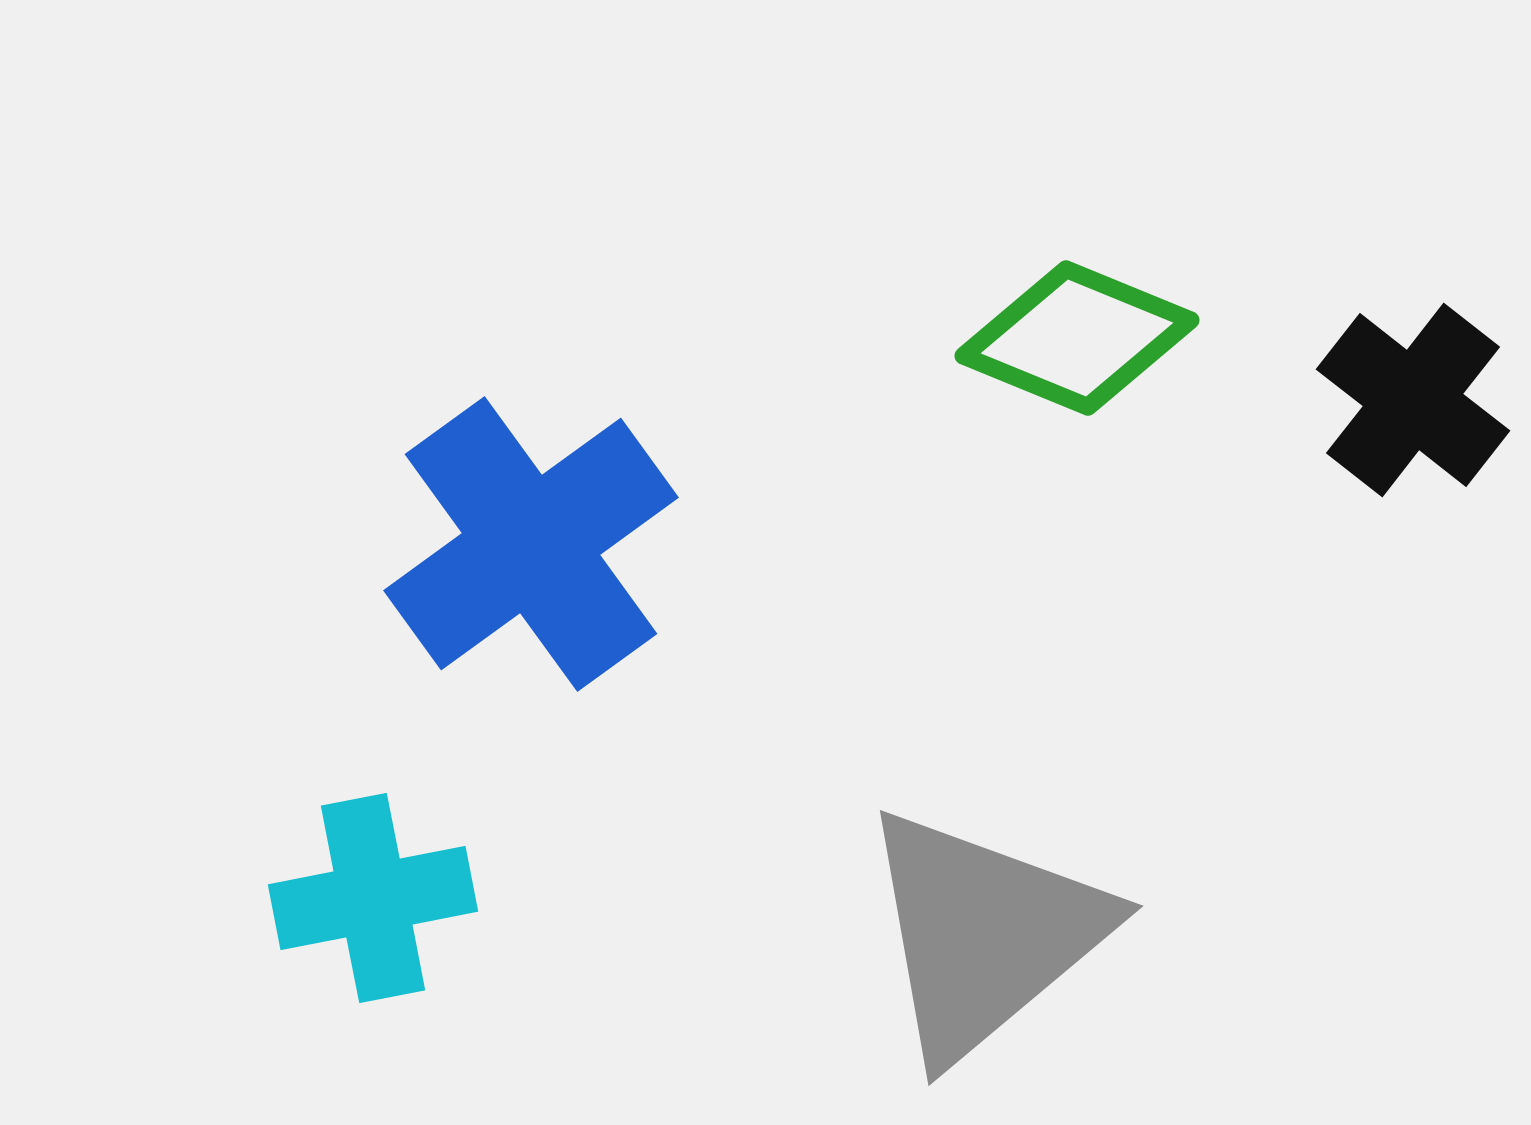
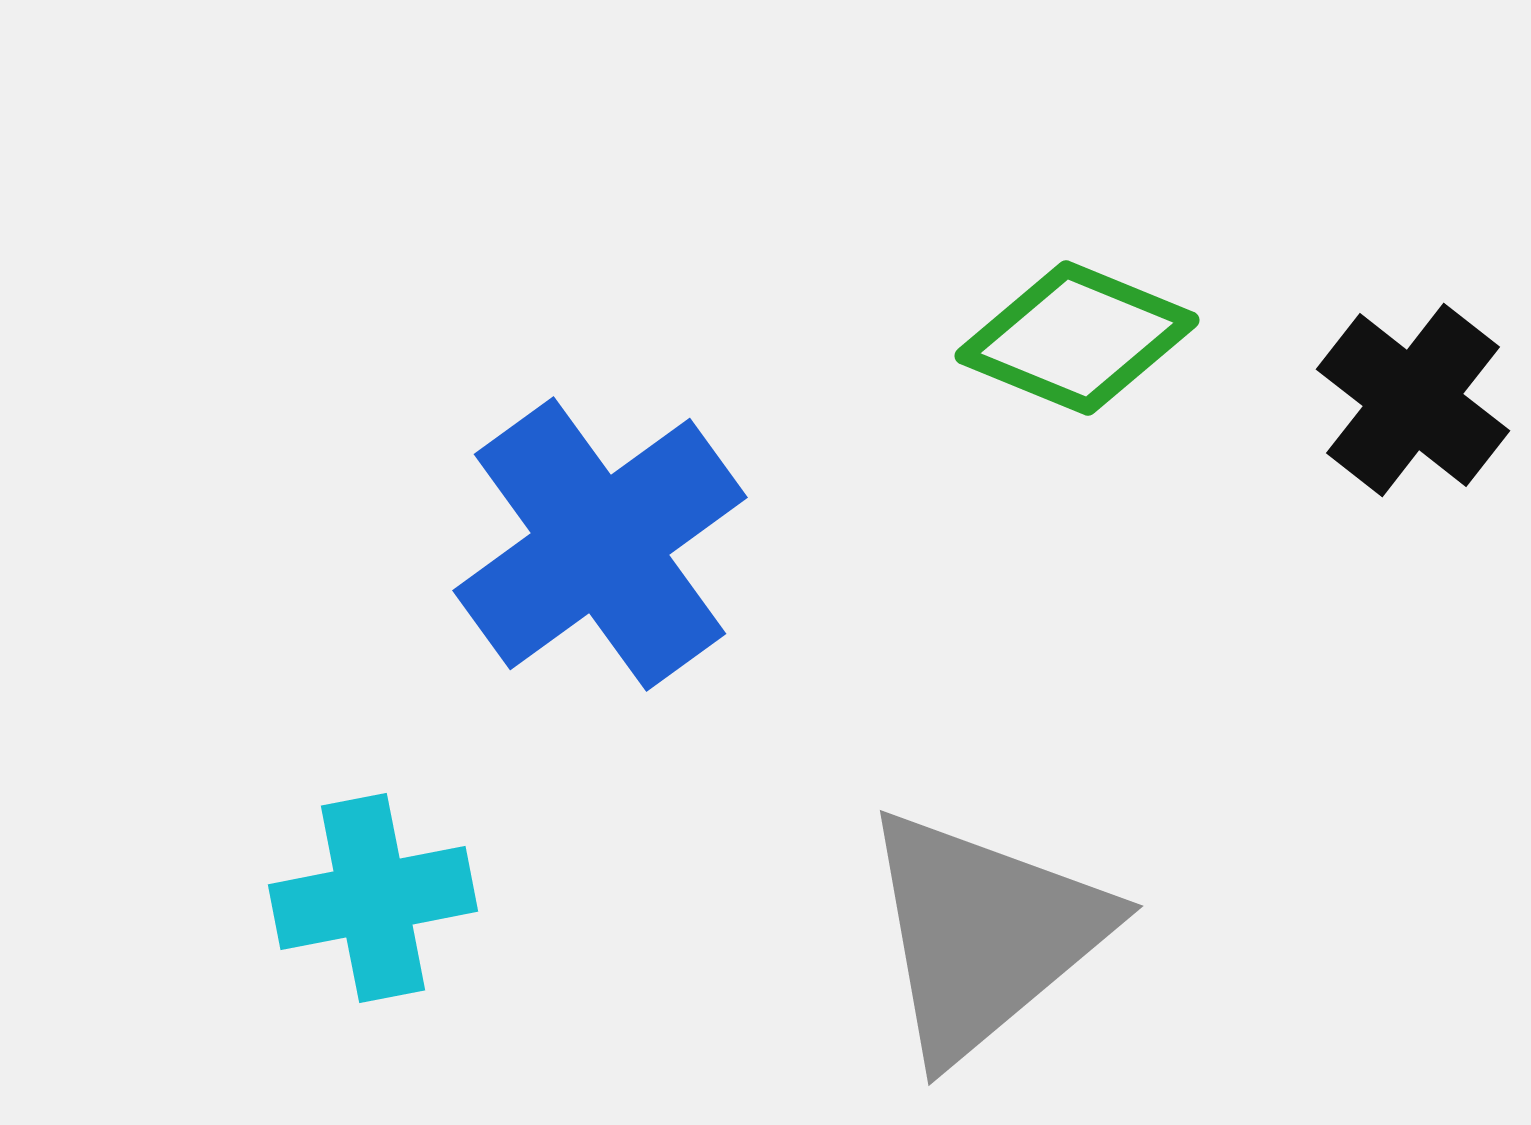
blue cross: moved 69 px right
